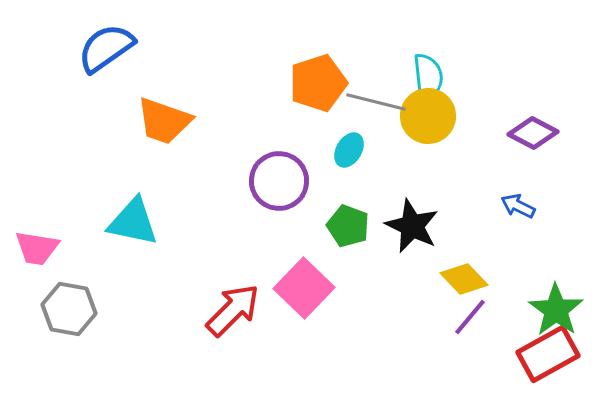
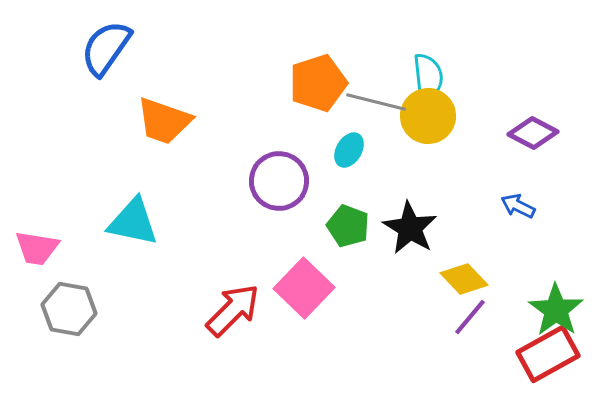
blue semicircle: rotated 20 degrees counterclockwise
black star: moved 2 px left, 2 px down; rotated 6 degrees clockwise
